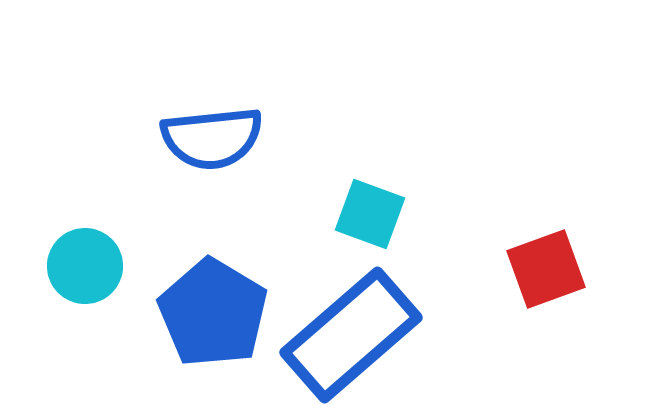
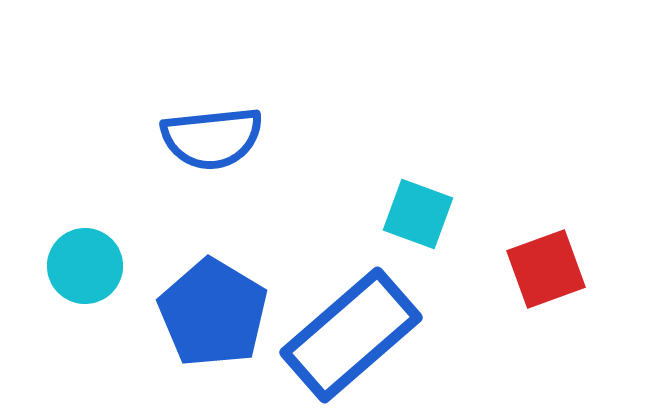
cyan square: moved 48 px right
